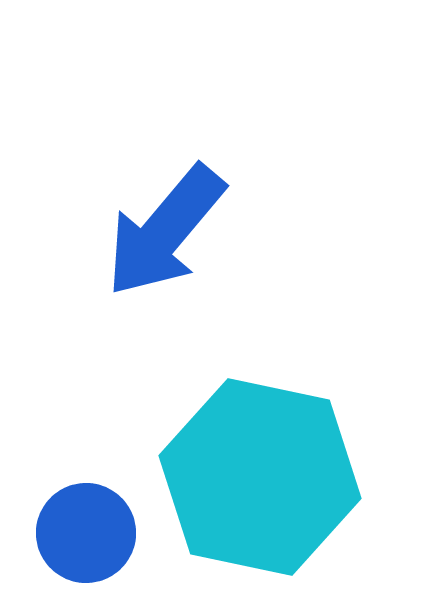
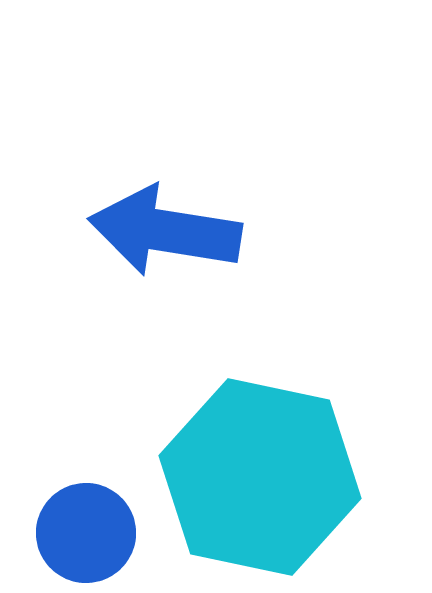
blue arrow: rotated 59 degrees clockwise
